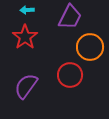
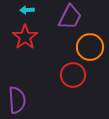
red circle: moved 3 px right
purple semicircle: moved 9 px left, 14 px down; rotated 140 degrees clockwise
